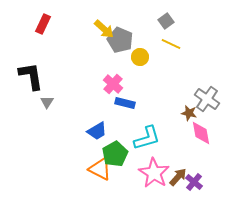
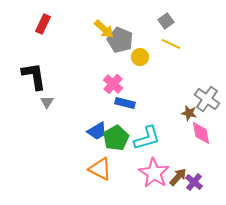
black L-shape: moved 3 px right
green pentagon: moved 1 px right, 16 px up
